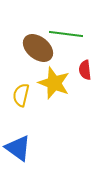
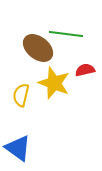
red semicircle: rotated 84 degrees clockwise
